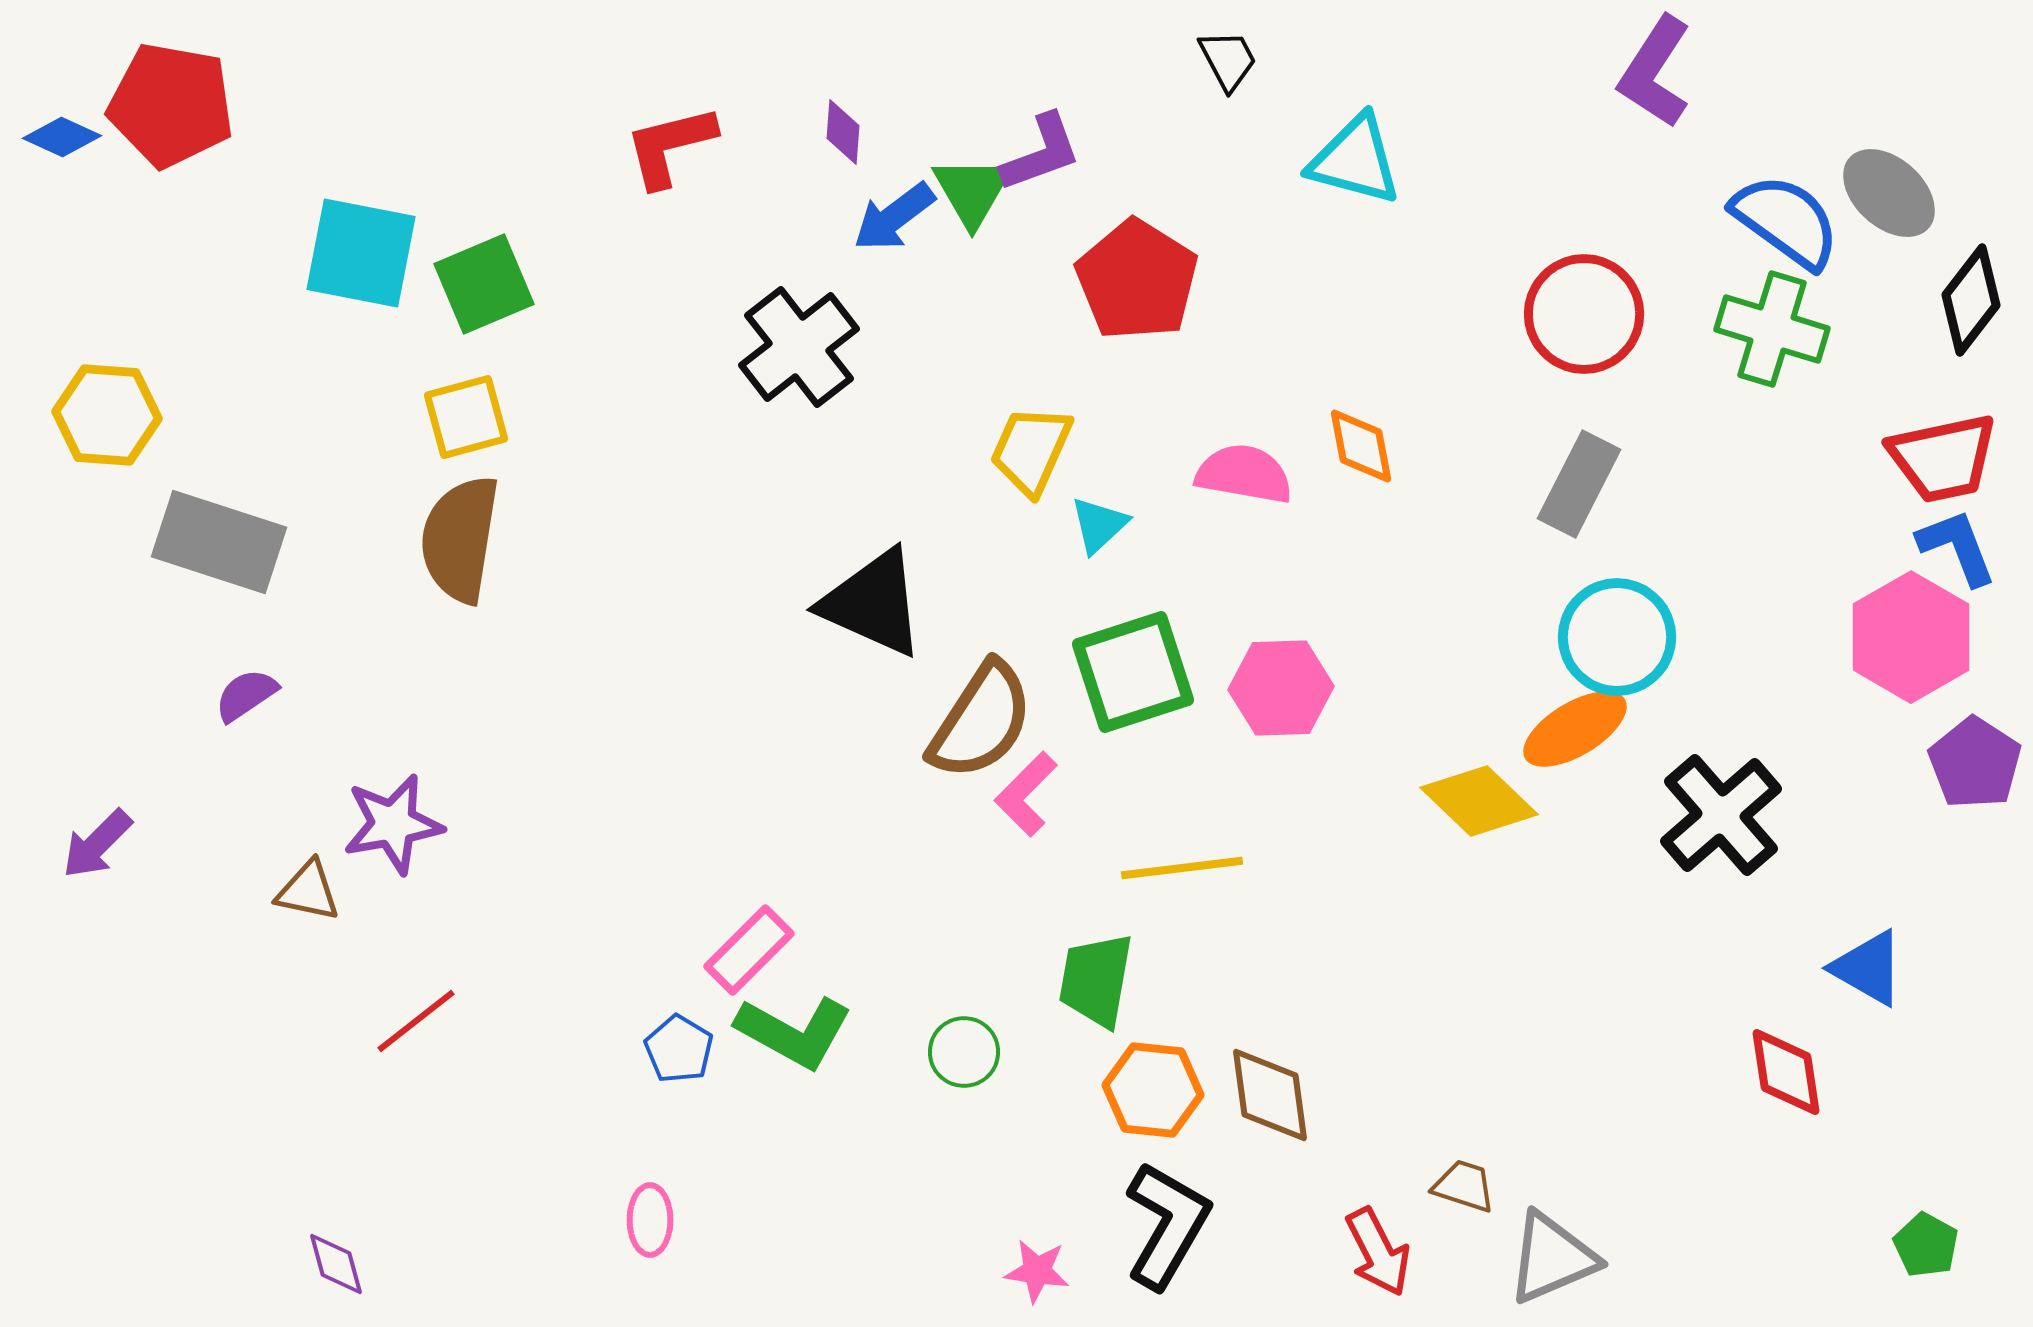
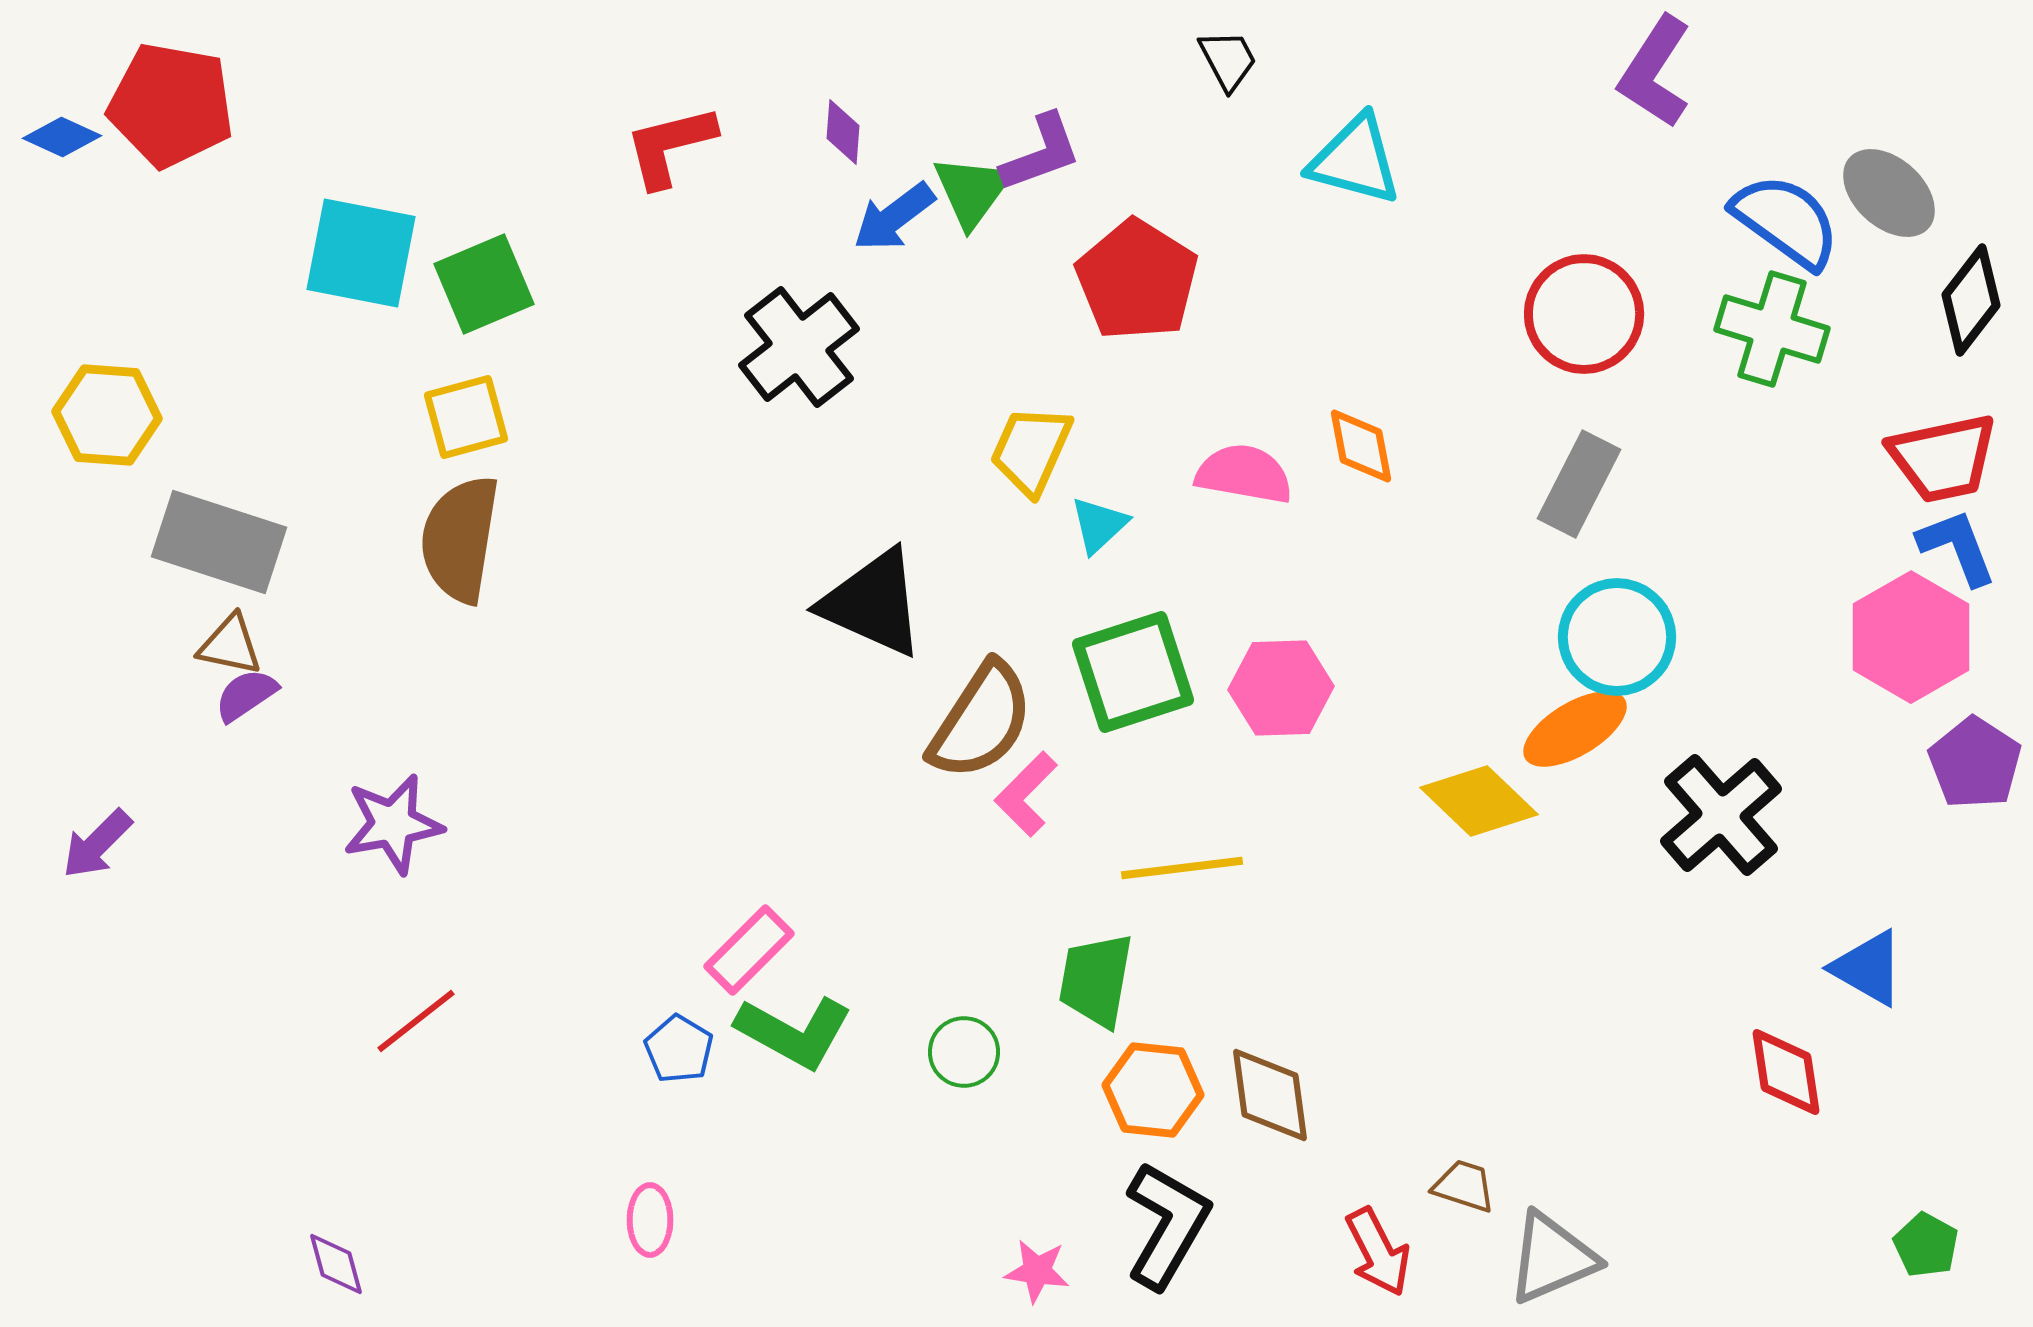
green triangle at (972, 191): rotated 6 degrees clockwise
brown triangle at (308, 891): moved 78 px left, 246 px up
